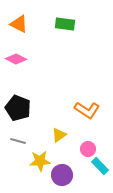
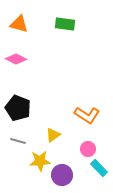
orange triangle: rotated 12 degrees counterclockwise
orange L-shape: moved 5 px down
yellow triangle: moved 6 px left
cyan rectangle: moved 1 px left, 2 px down
